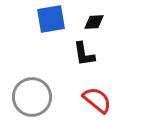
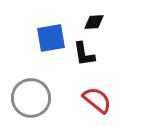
blue square: moved 19 px down
gray circle: moved 1 px left, 1 px down
